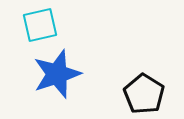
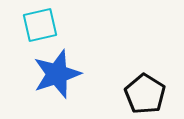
black pentagon: moved 1 px right
